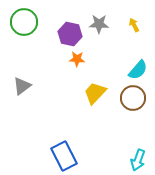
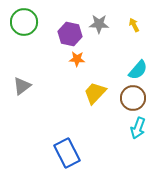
blue rectangle: moved 3 px right, 3 px up
cyan arrow: moved 32 px up
